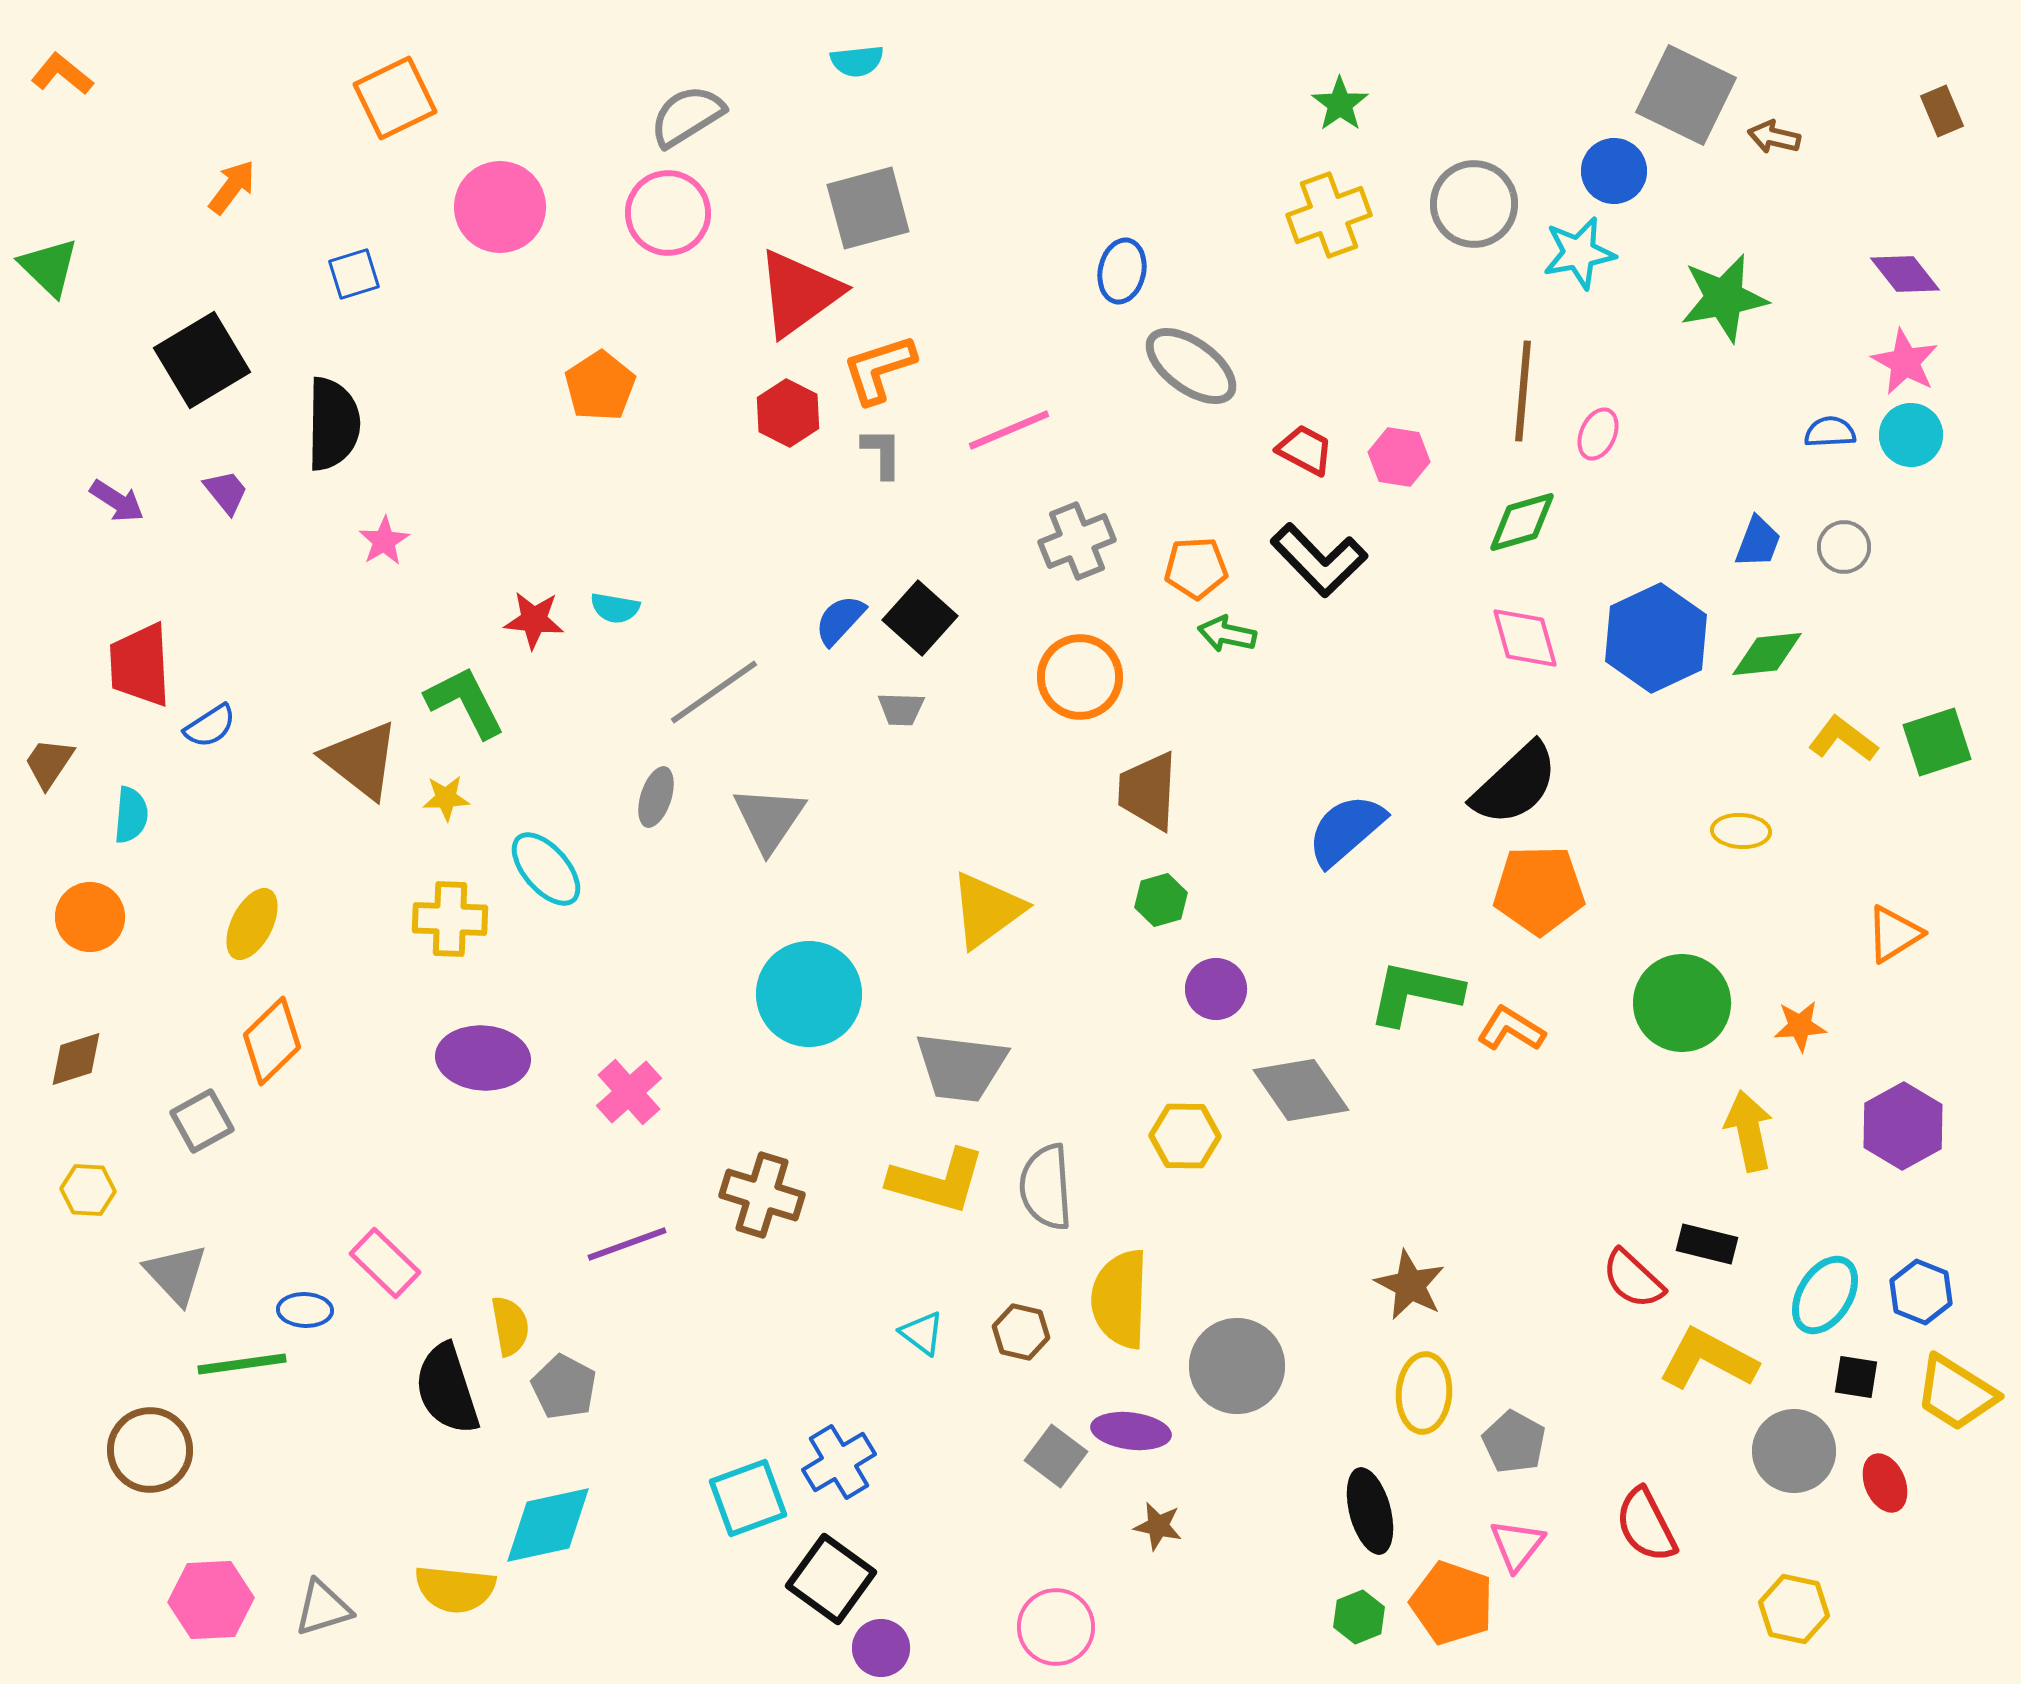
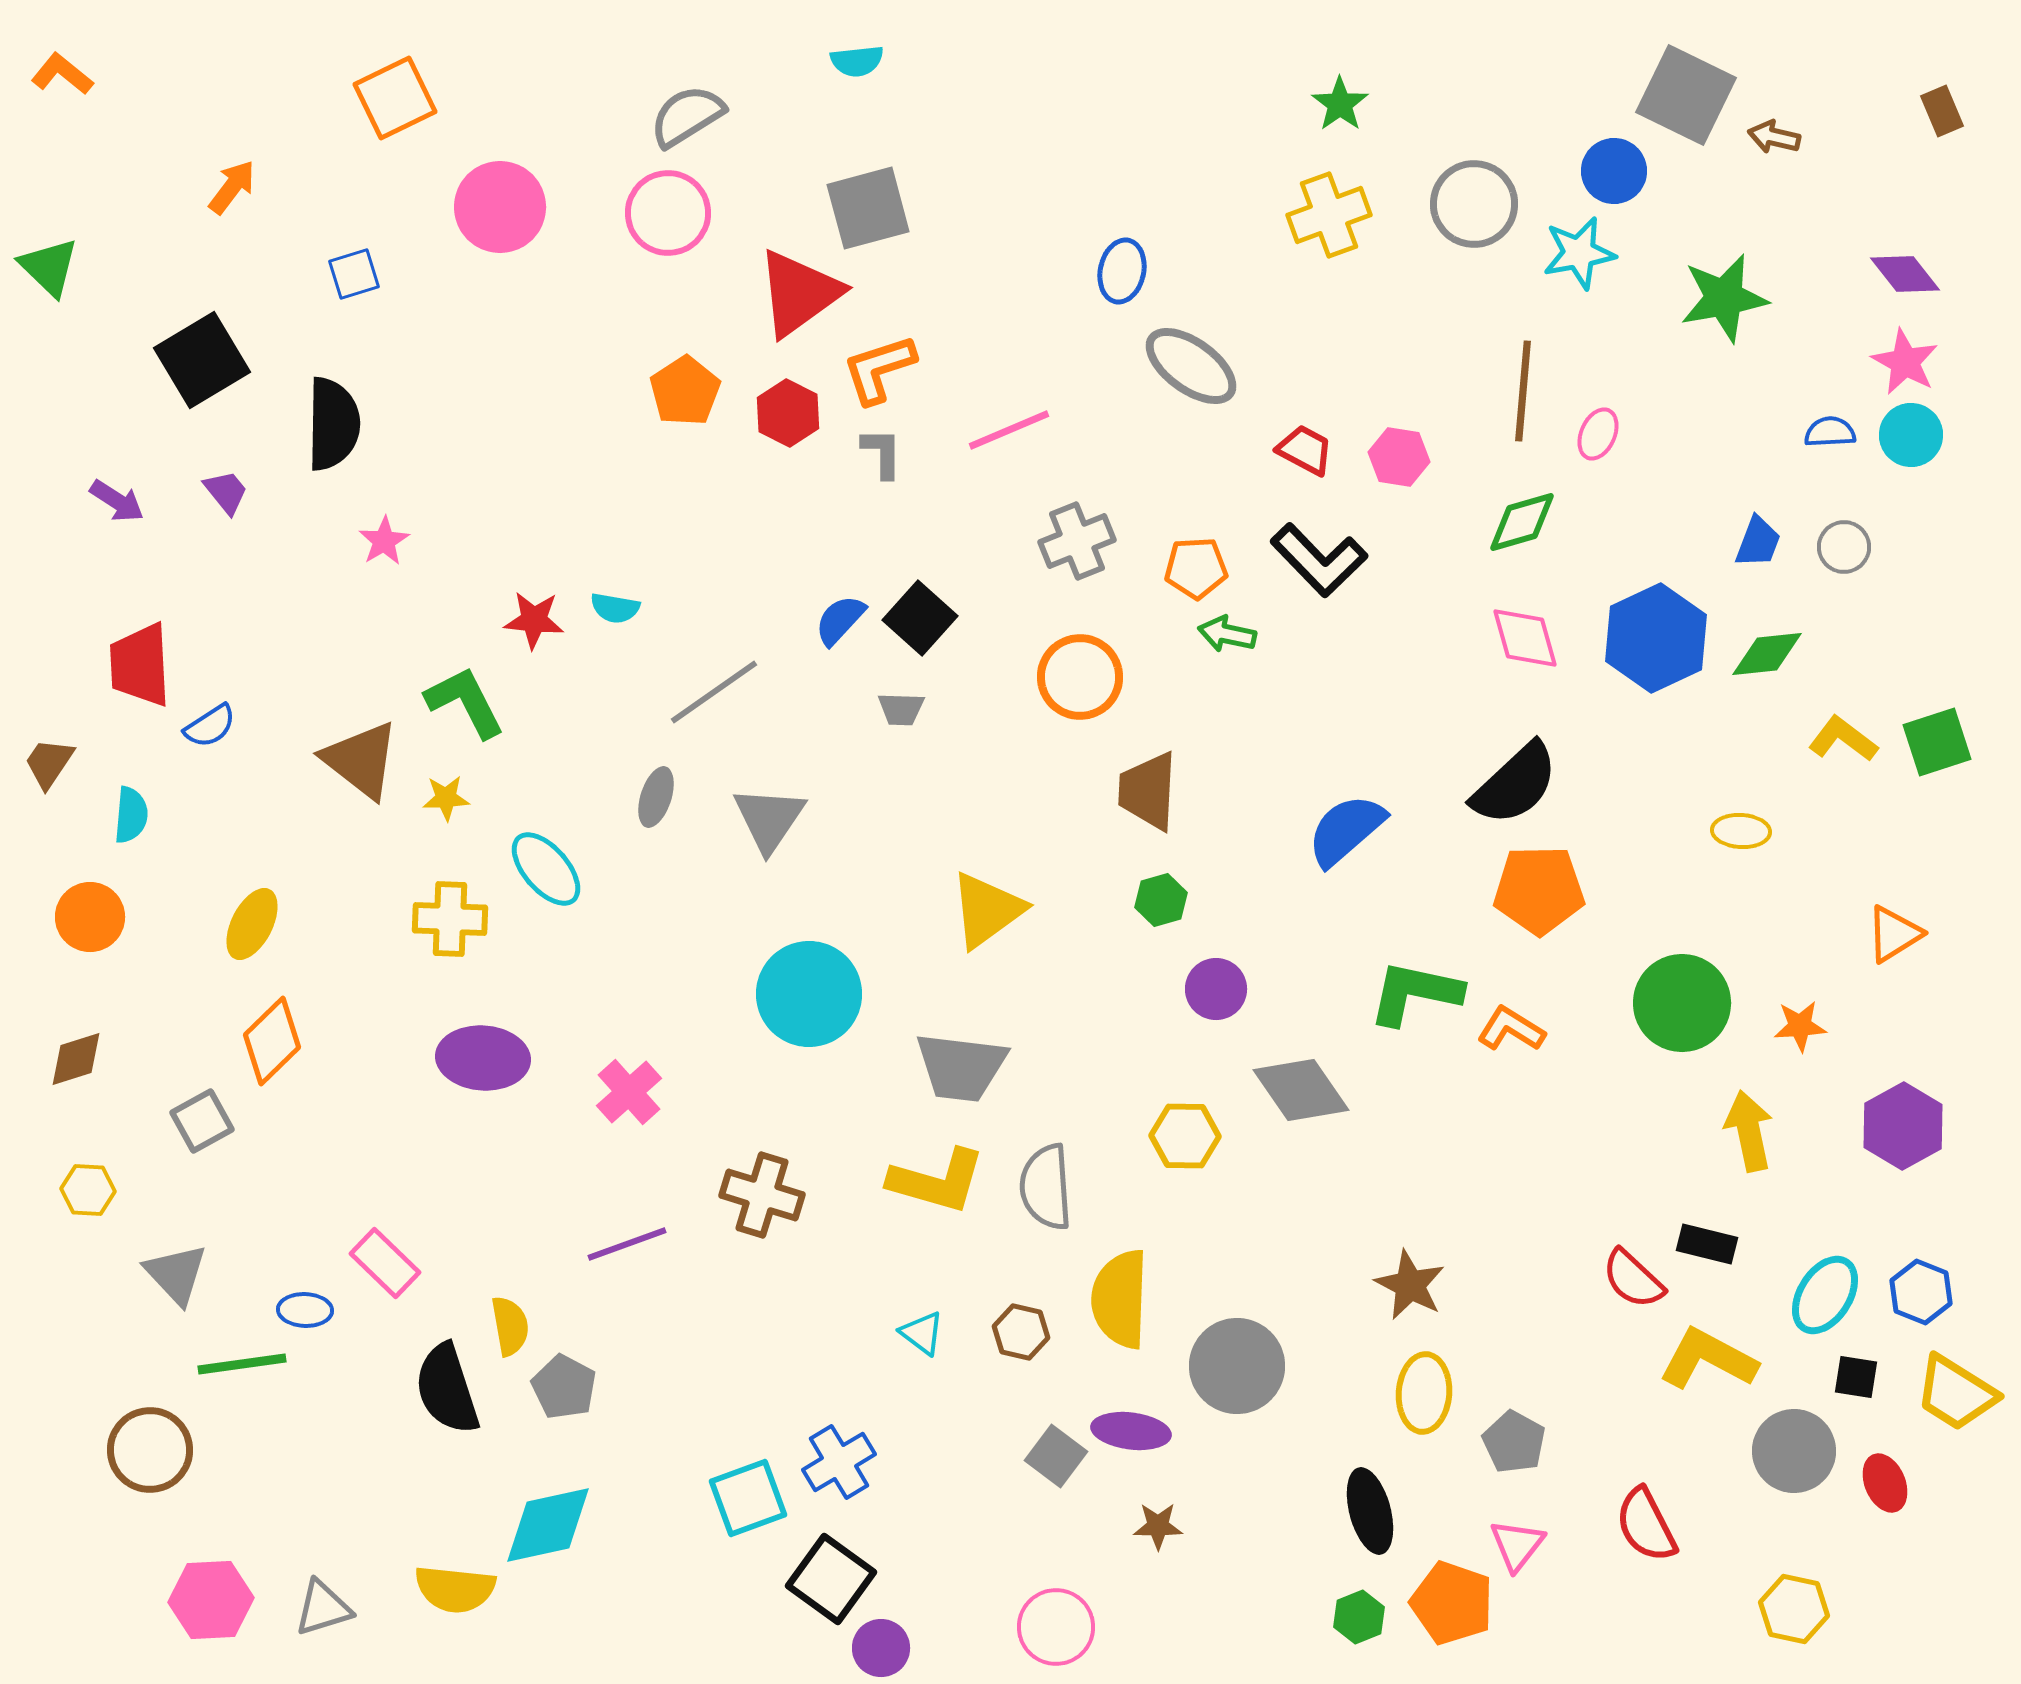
orange pentagon at (600, 386): moved 85 px right, 5 px down
brown star at (1158, 1526): rotated 12 degrees counterclockwise
